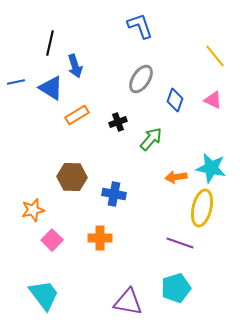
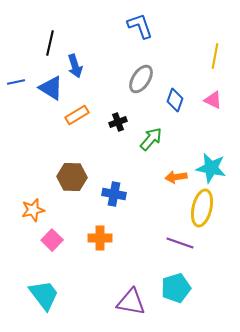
yellow line: rotated 50 degrees clockwise
purple triangle: moved 3 px right
